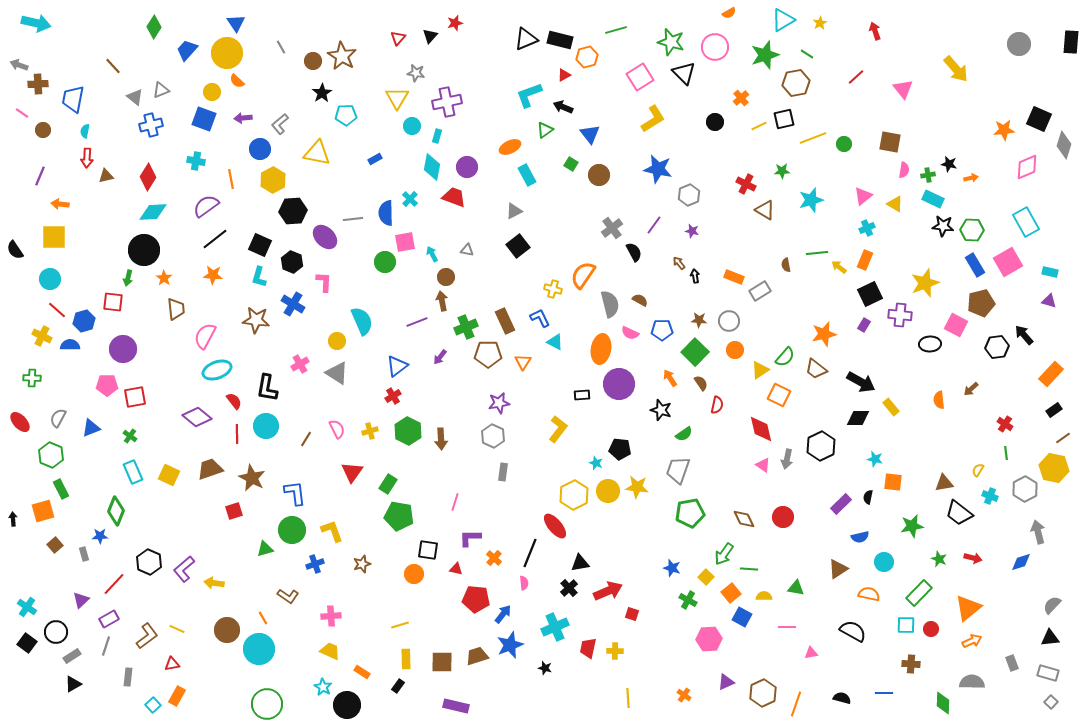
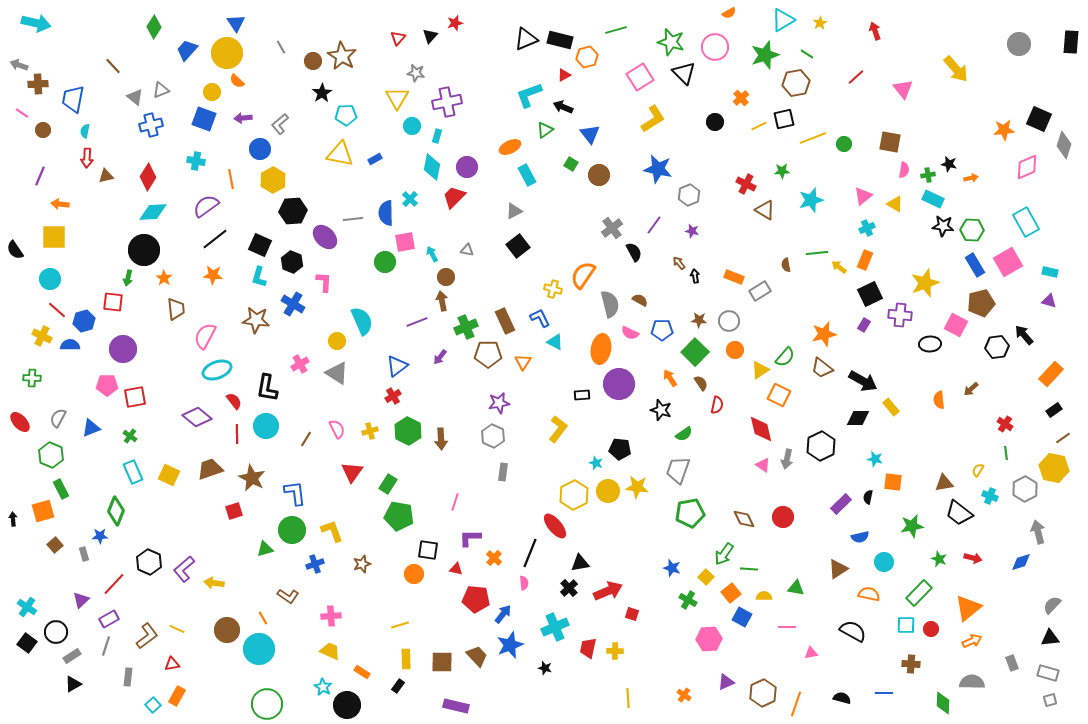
yellow triangle at (317, 153): moved 23 px right, 1 px down
red trapezoid at (454, 197): rotated 65 degrees counterclockwise
brown trapezoid at (816, 369): moved 6 px right, 1 px up
black arrow at (861, 382): moved 2 px right, 1 px up
brown trapezoid at (477, 656): rotated 65 degrees clockwise
gray square at (1051, 702): moved 1 px left, 2 px up; rotated 32 degrees clockwise
